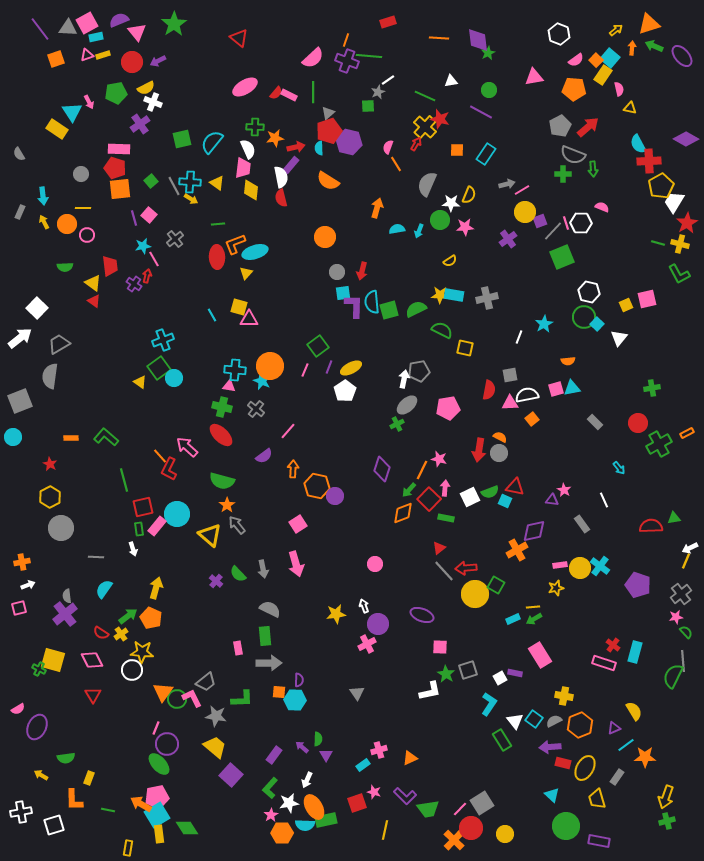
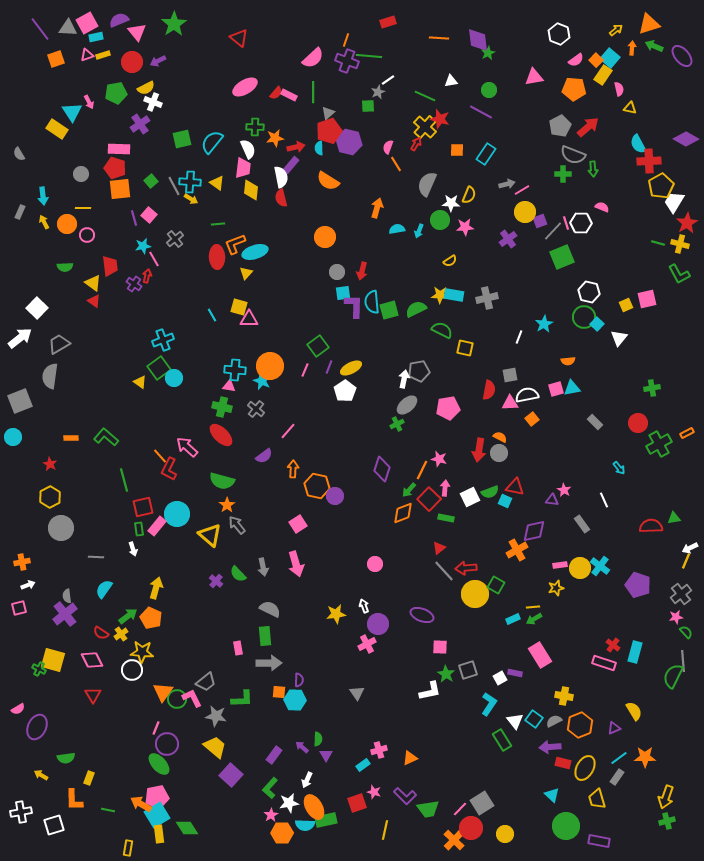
gray arrow at (263, 569): moved 2 px up
cyan line at (626, 745): moved 7 px left, 13 px down
